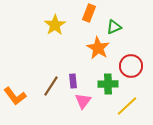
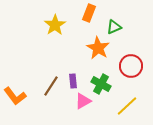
green cross: moved 7 px left; rotated 30 degrees clockwise
pink triangle: rotated 24 degrees clockwise
